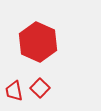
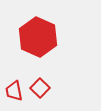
red hexagon: moved 5 px up
